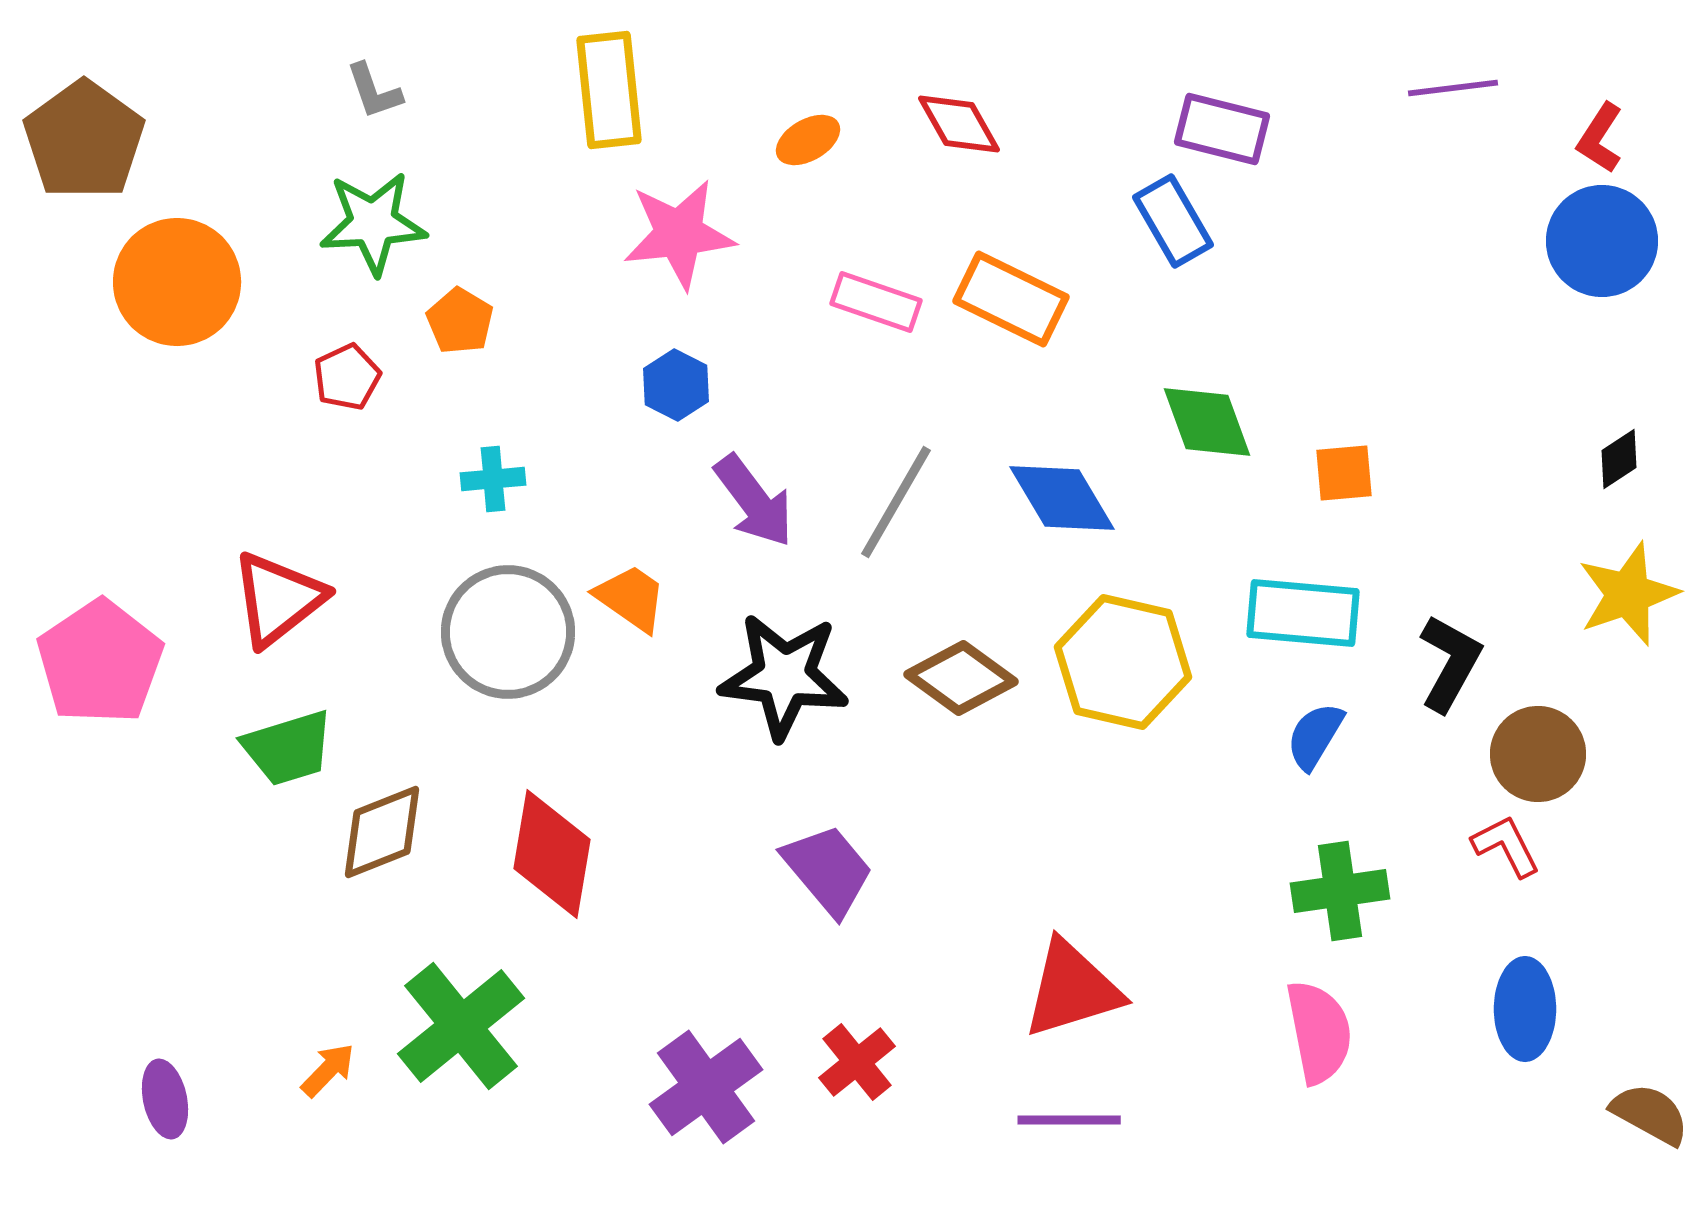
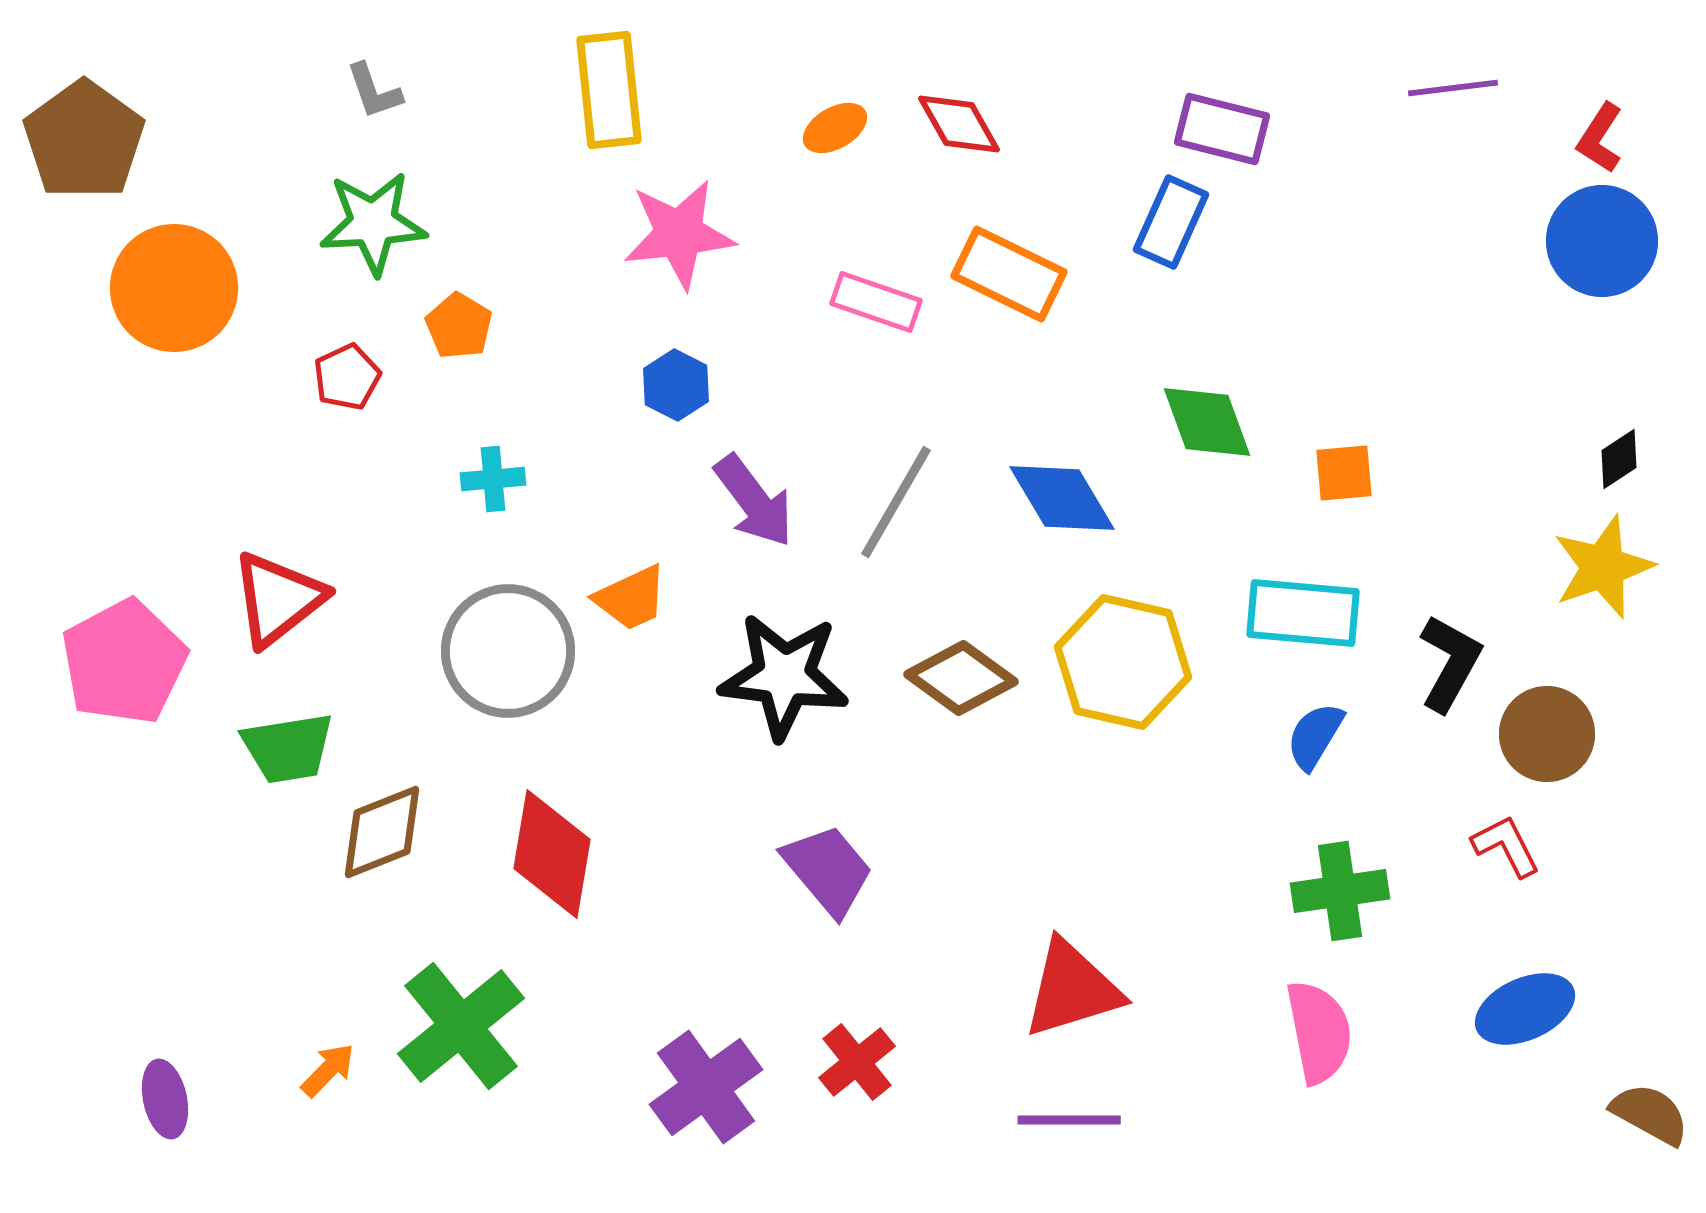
orange ellipse at (808, 140): moved 27 px right, 12 px up
blue rectangle at (1173, 221): moved 2 px left, 1 px down; rotated 54 degrees clockwise
orange circle at (177, 282): moved 3 px left, 6 px down
orange rectangle at (1011, 299): moved 2 px left, 25 px up
orange pentagon at (460, 321): moved 1 px left, 5 px down
yellow star at (1628, 594): moved 25 px left, 27 px up
orange trapezoid at (631, 598): rotated 120 degrees clockwise
gray circle at (508, 632): moved 19 px down
pink pentagon at (100, 662): moved 24 px right; rotated 6 degrees clockwise
green trapezoid at (288, 748): rotated 8 degrees clockwise
brown circle at (1538, 754): moved 9 px right, 20 px up
blue ellipse at (1525, 1009): rotated 66 degrees clockwise
